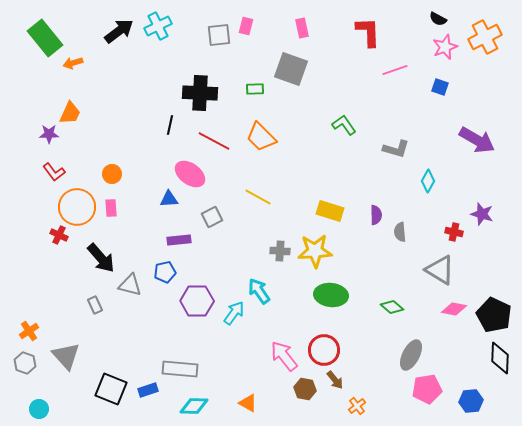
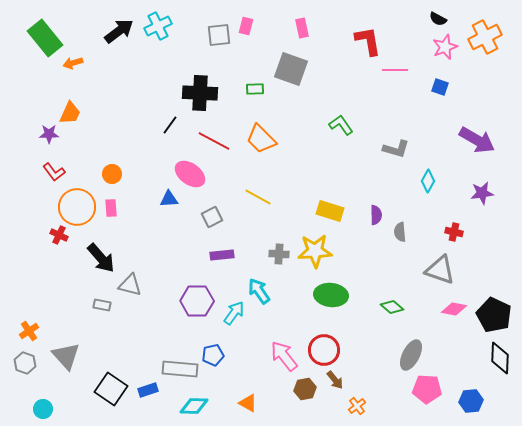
red L-shape at (368, 32): moved 9 px down; rotated 8 degrees counterclockwise
pink line at (395, 70): rotated 20 degrees clockwise
black line at (170, 125): rotated 24 degrees clockwise
green L-shape at (344, 125): moved 3 px left
orange trapezoid at (261, 137): moved 2 px down
purple star at (482, 214): moved 21 px up; rotated 25 degrees counterclockwise
purple rectangle at (179, 240): moved 43 px right, 15 px down
gray cross at (280, 251): moved 1 px left, 3 px down
gray triangle at (440, 270): rotated 12 degrees counterclockwise
blue pentagon at (165, 272): moved 48 px right, 83 px down
gray rectangle at (95, 305): moved 7 px right; rotated 54 degrees counterclockwise
black square at (111, 389): rotated 12 degrees clockwise
brown hexagon at (305, 389): rotated 20 degrees counterclockwise
pink pentagon at (427, 389): rotated 12 degrees clockwise
cyan circle at (39, 409): moved 4 px right
